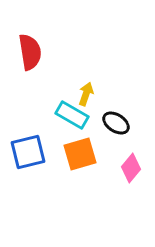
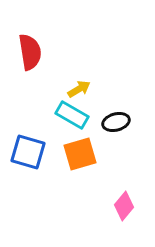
yellow arrow: moved 7 px left, 5 px up; rotated 40 degrees clockwise
black ellipse: moved 1 px up; rotated 48 degrees counterclockwise
blue square: rotated 30 degrees clockwise
pink diamond: moved 7 px left, 38 px down
